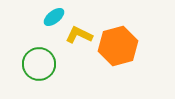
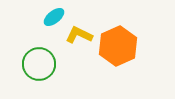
orange hexagon: rotated 9 degrees counterclockwise
